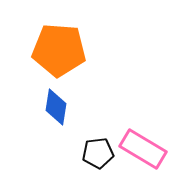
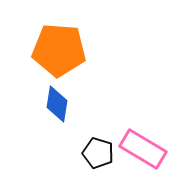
blue diamond: moved 1 px right, 3 px up
black pentagon: rotated 24 degrees clockwise
